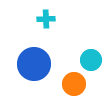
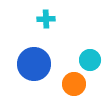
cyan circle: moved 1 px left
